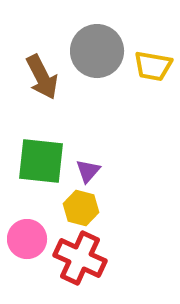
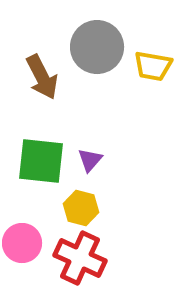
gray circle: moved 4 px up
purple triangle: moved 2 px right, 11 px up
pink circle: moved 5 px left, 4 px down
